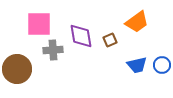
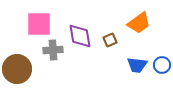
orange trapezoid: moved 2 px right, 1 px down
purple diamond: moved 1 px left
blue trapezoid: rotated 20 degrees clockwise
